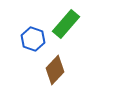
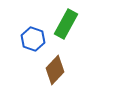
green rectangle: rotated 12 degrees counterclockwise
